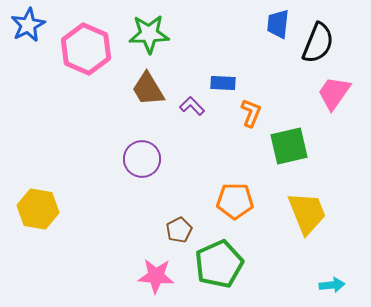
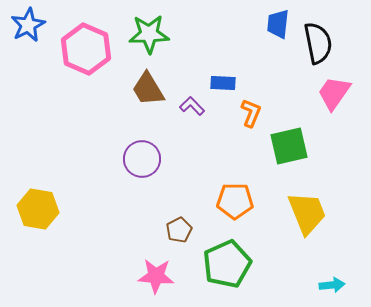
black semicircle: rotated 33 degrees counterclockwise
green pentagon: moved 8 px right
